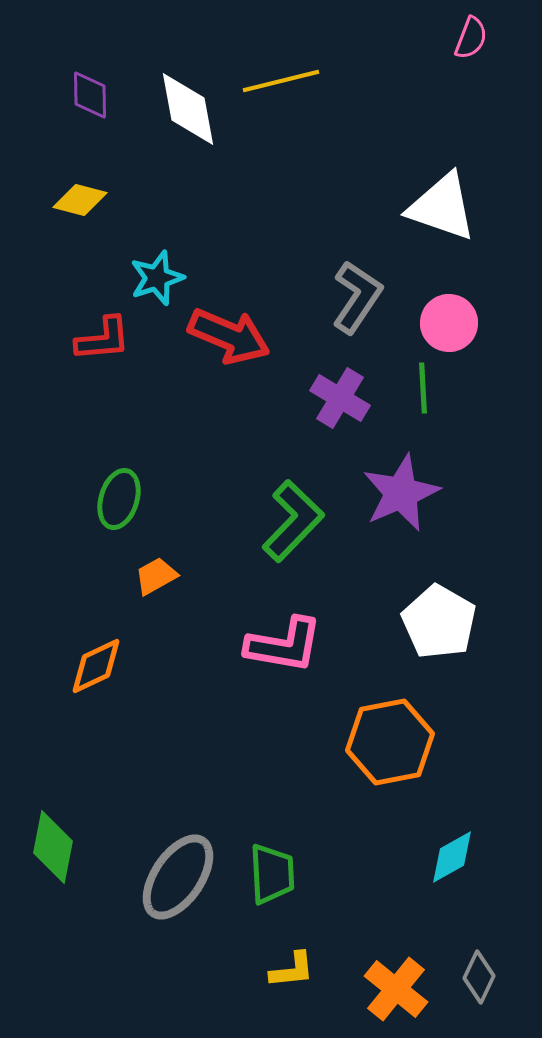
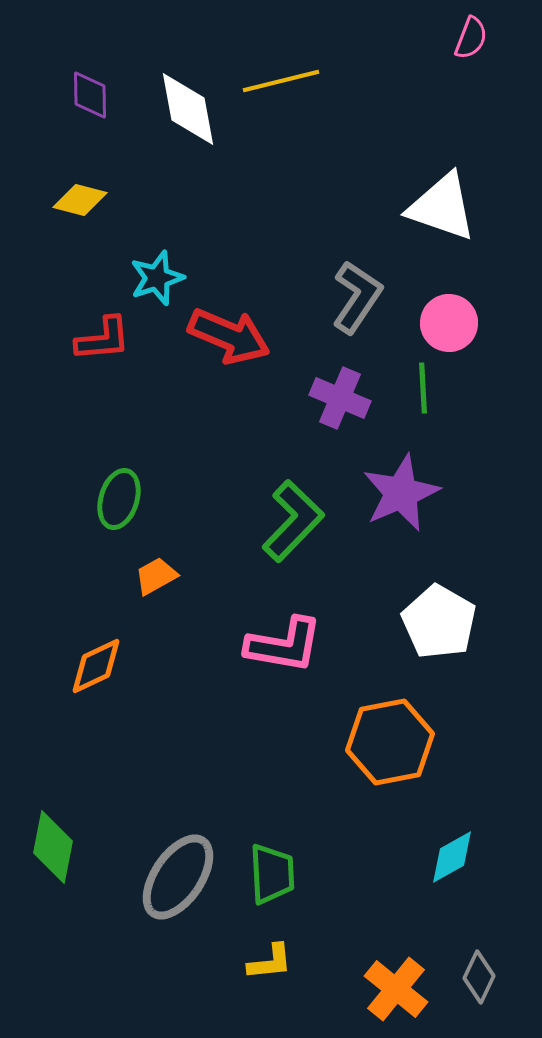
purple cross: rotated 8 degrees counterclockwise
yellow L-shape: moved 22 px left, 8 px up
